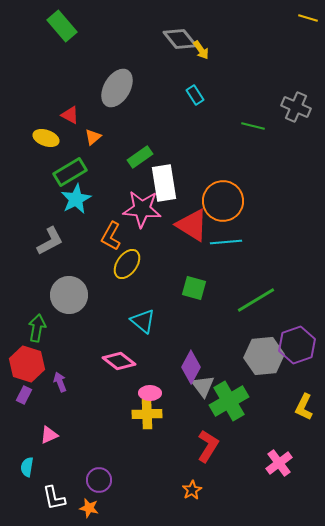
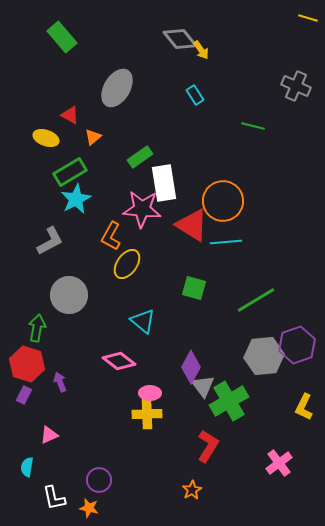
green rectangle at (62, 26): moved 11 px down
gray cross at (296, 107): moved 21 px up
